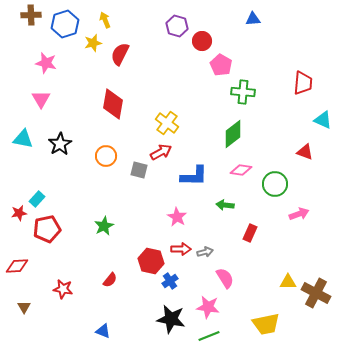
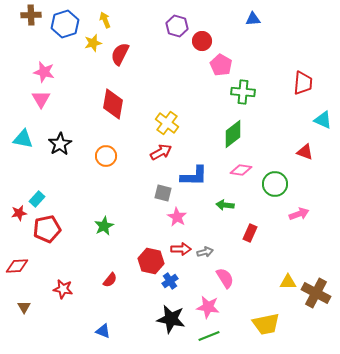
pink star at (46, 63): moved 2 px left, 9 px down
gray square at (139, 170): moved 24 px right, 23 px down
